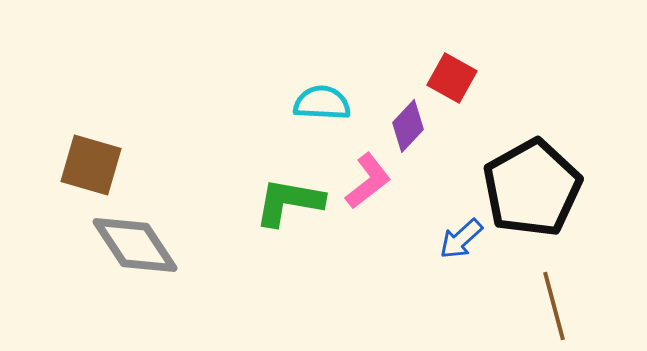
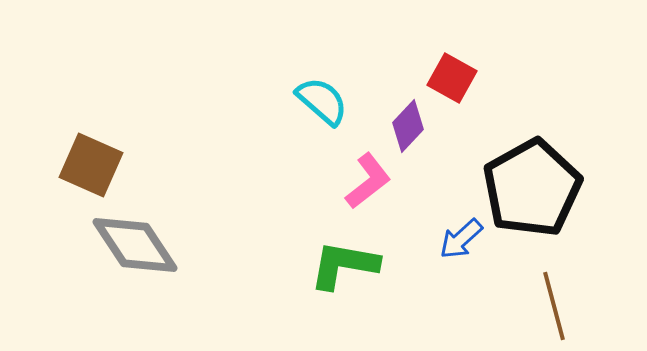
cyan semicircle: moved 2 px up; rotated 38 degrees clockwise
brown square: rotated 8 degrees clockwise
green L-shape: moved 55 px right, 63 px down
